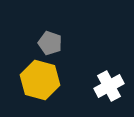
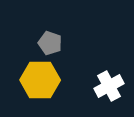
yellow hexagon: rotated 15 degrees counterclockwise
